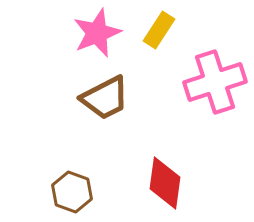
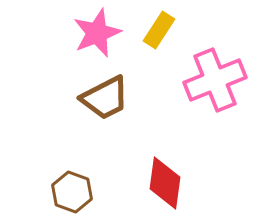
pink cross: moved 2 px up; rotated 4 degrees counterclockwise
